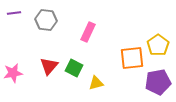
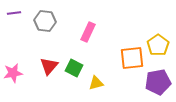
gray hexagon: moved 1 px left, 1 px down
